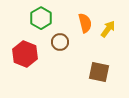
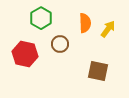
orange semicircle: rotated 12 degrees clockwise
brown circle: moved 2 px down
red hexagon: rotated 10 degrees counterclockwise
brown square: moved 1 px left, 1 px up
